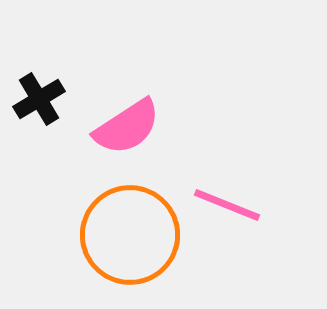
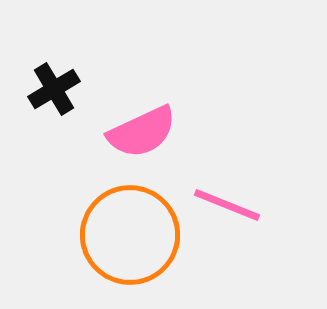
black cross: moved 15 px right, 10 px up
pink semicircle: moved 15 px right, 5 px down; rotated 8 degrees clockwise
